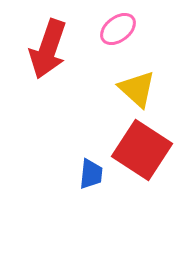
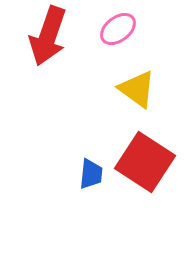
red arrow: moved 13 px up
yellow triangle: rotated 6 degrees counterclockwise
red square: moved 3 px right, 12 px down
